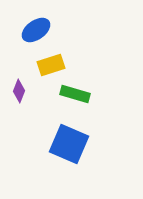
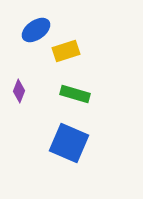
yellow rectangle: moved 15 px right, 14 px up
blue square: moved 1 px up
